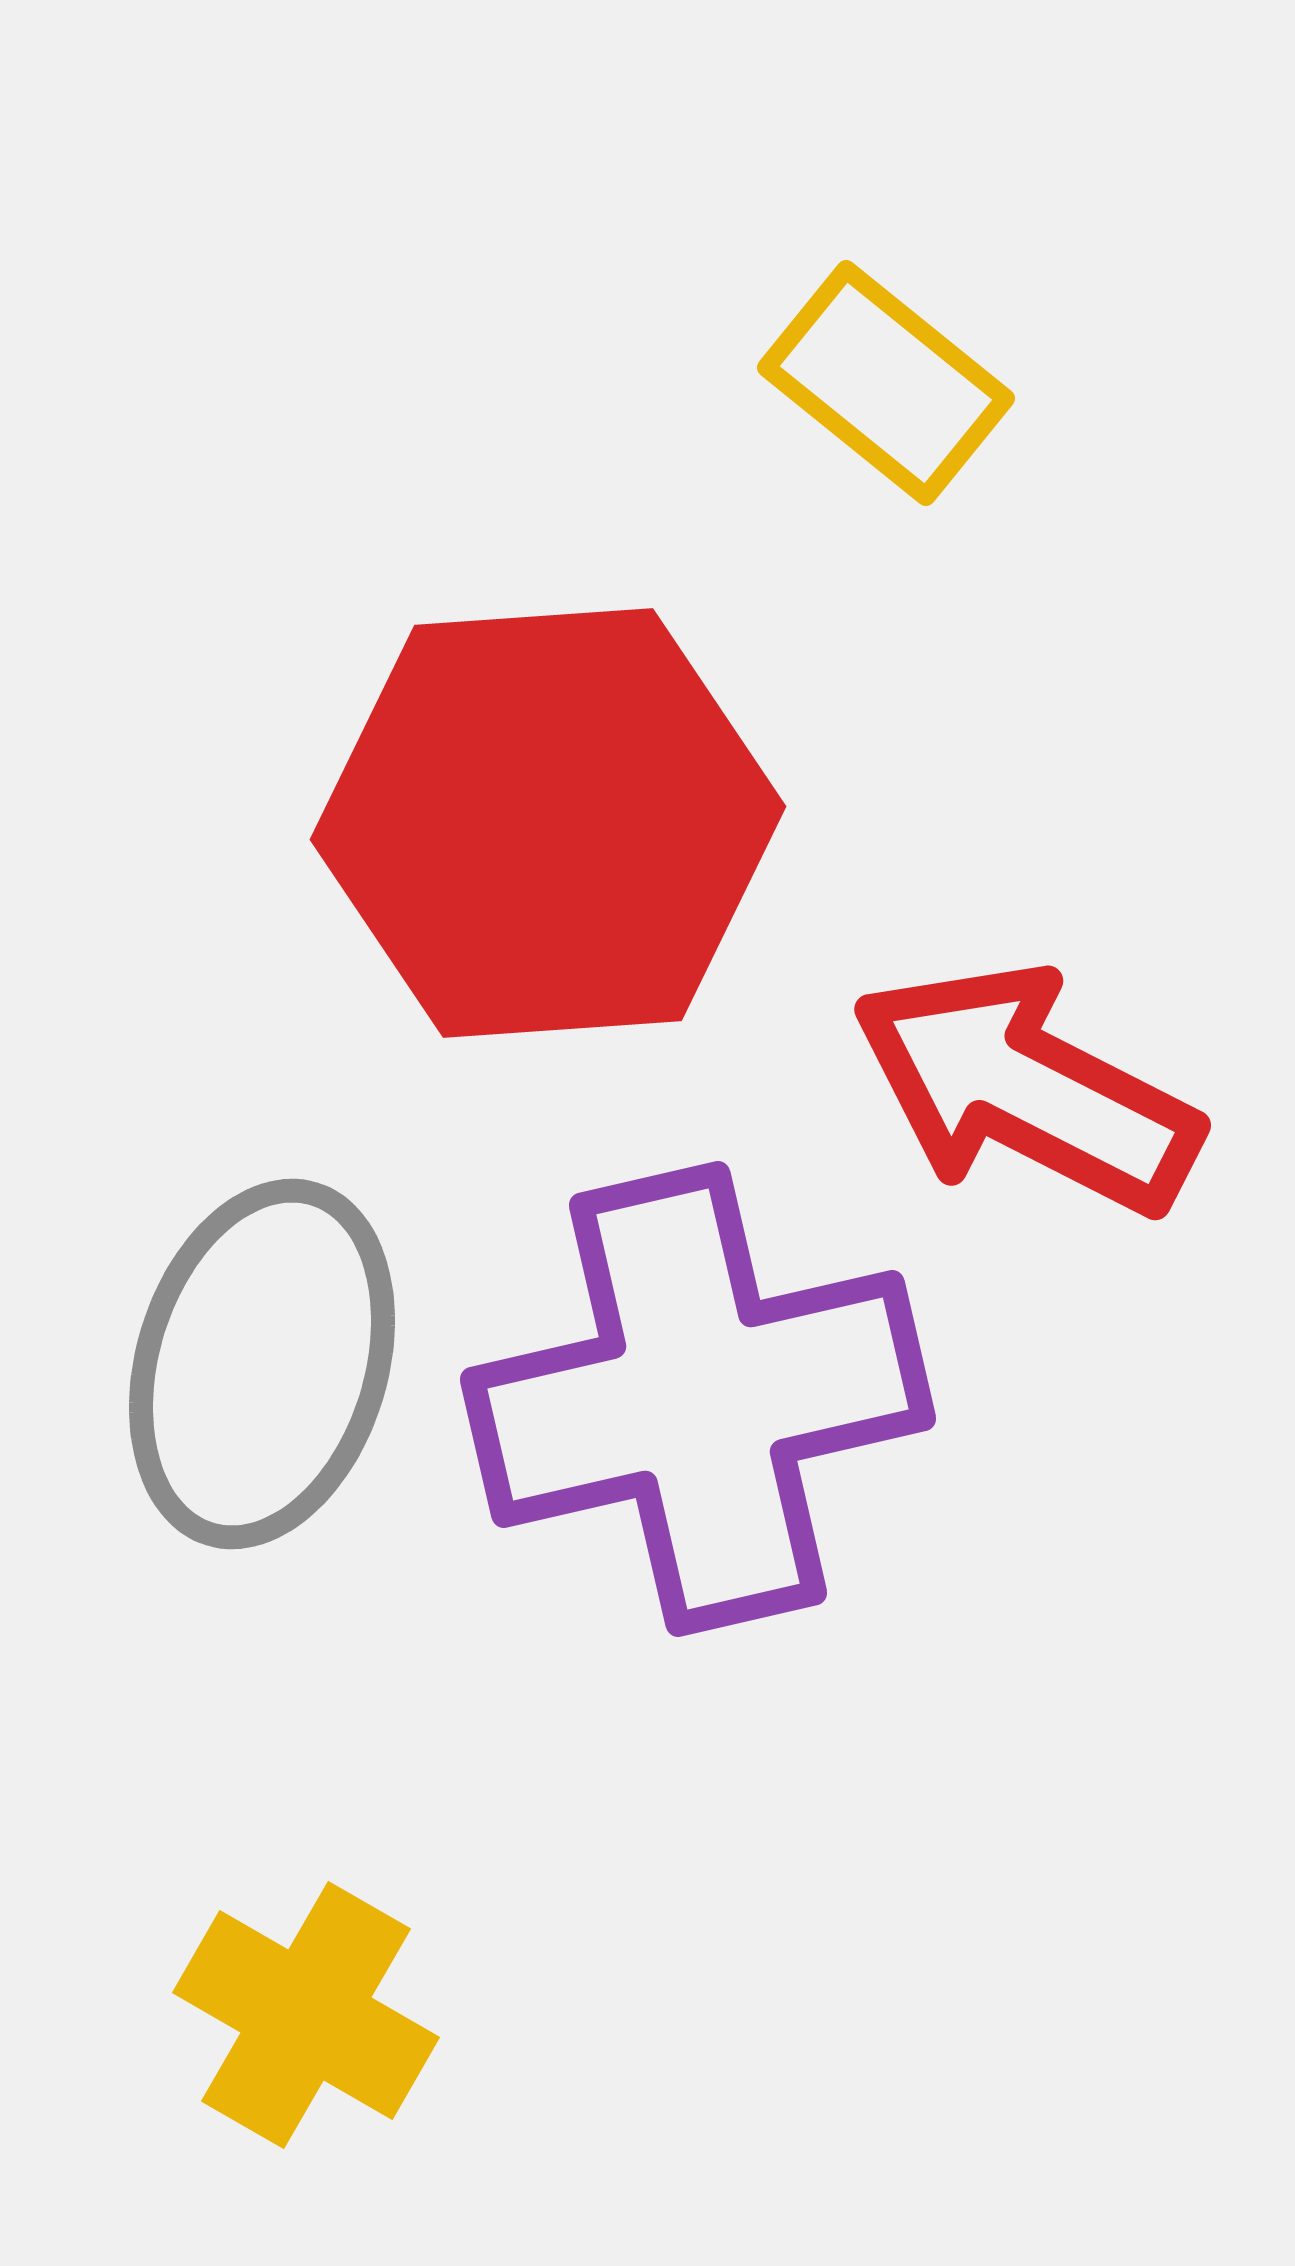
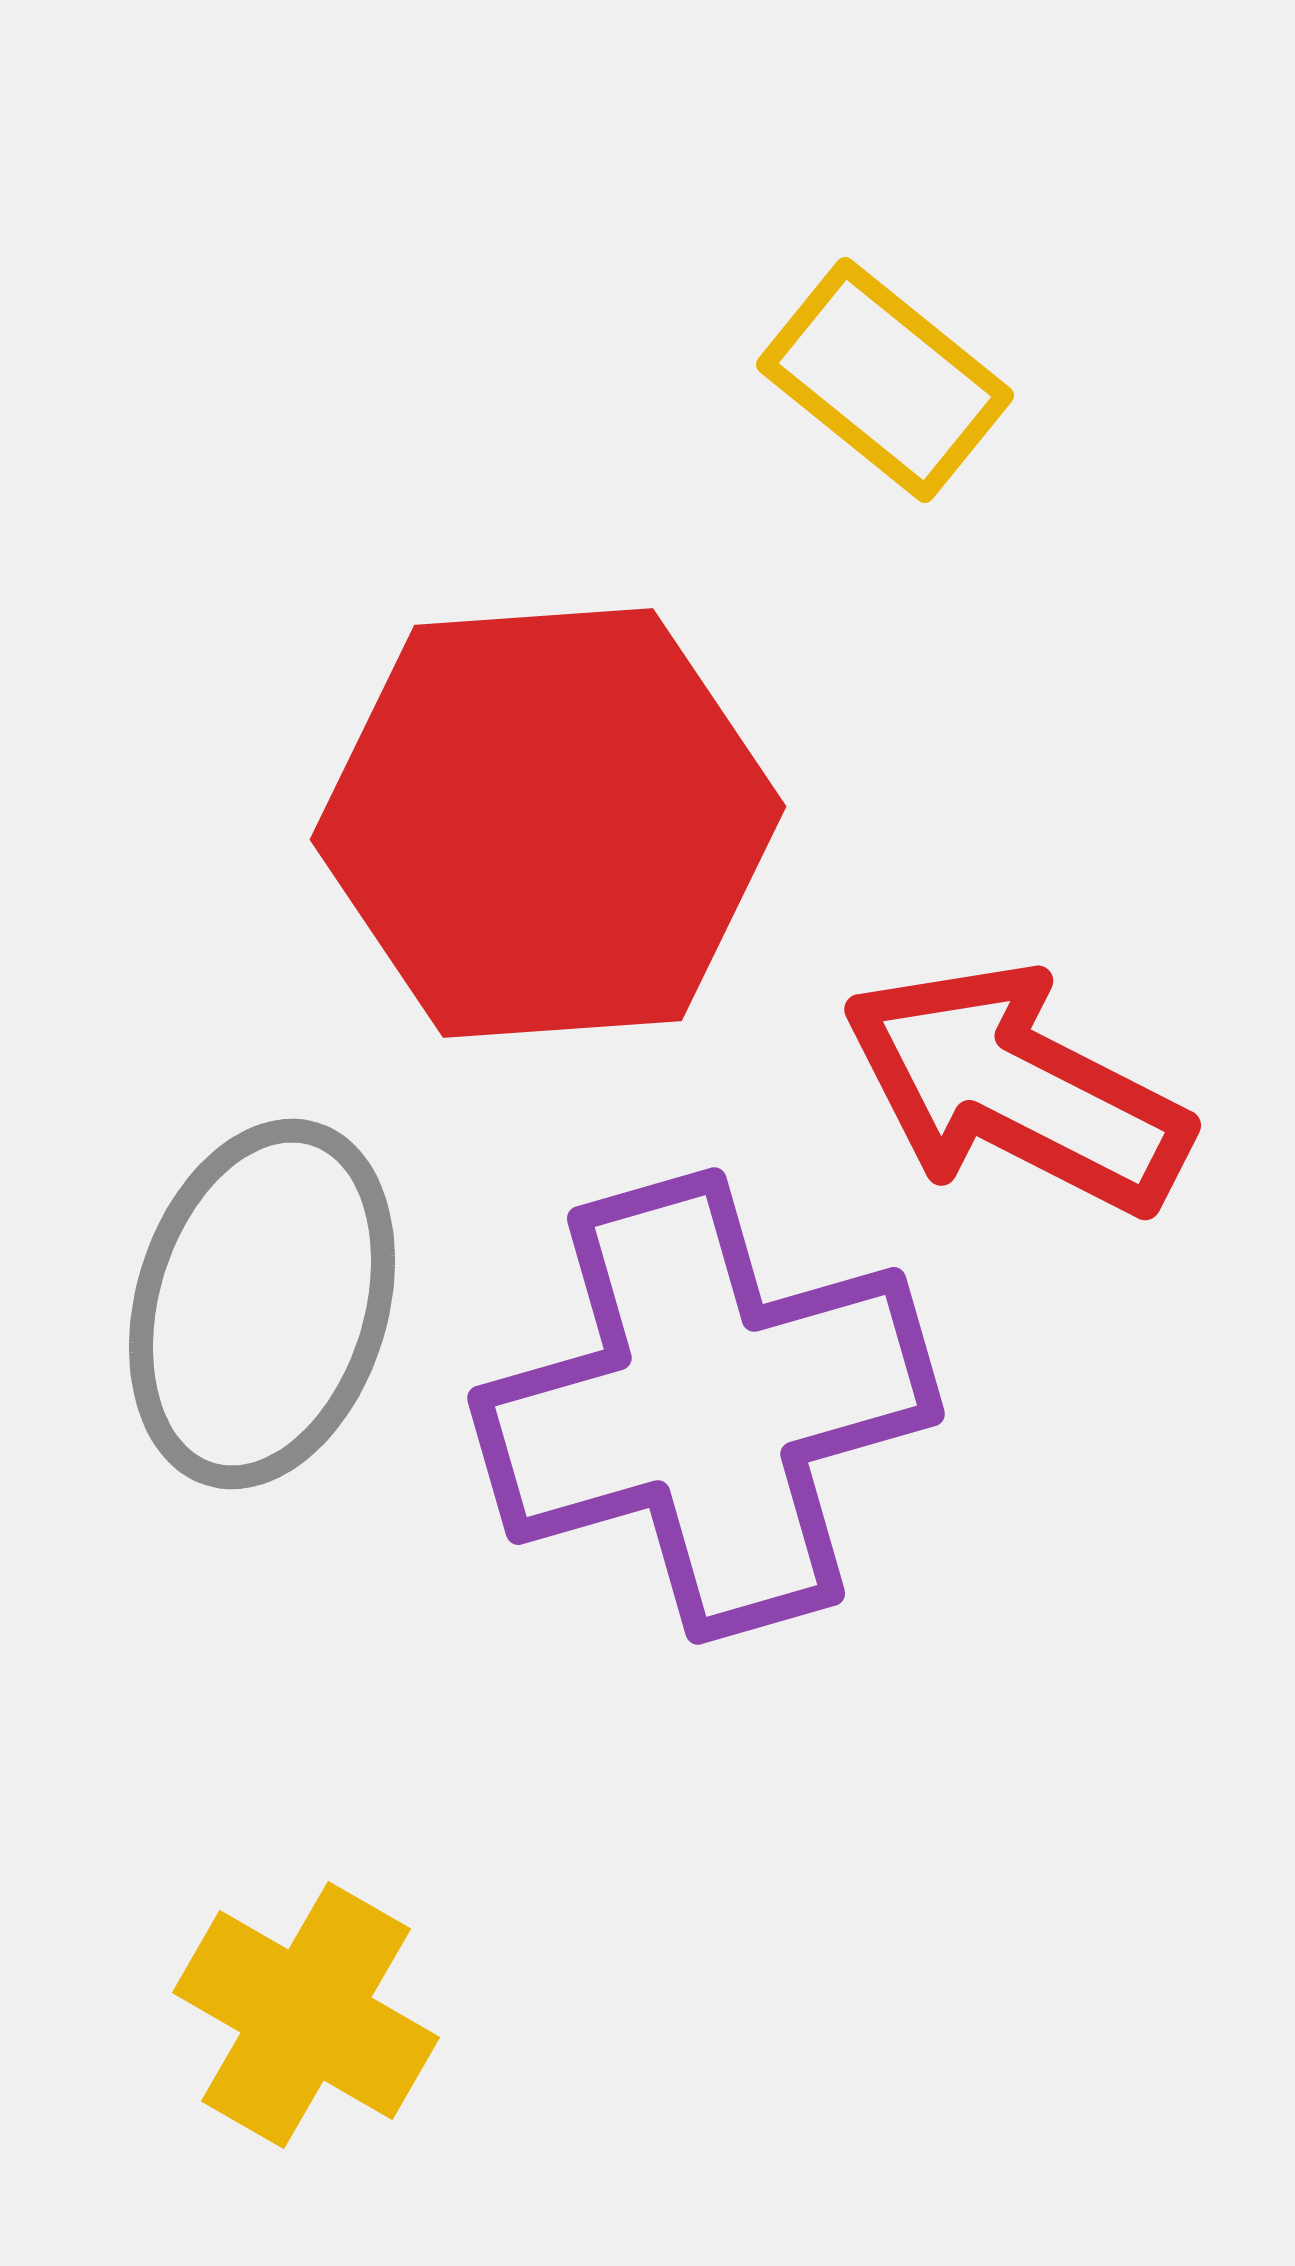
yellow rectangle: moved 1 px left, 3 px up
red arrow: moved 10 px left
gray ellipse: moved 60 px up
purple cross: moved 8 px right, 7 px down; rotated 3 degrees counterclockwise
